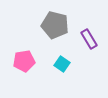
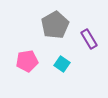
gray pentagon: rotated 28 degrees clockwise
pink pentagon: moved 3 px right
